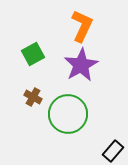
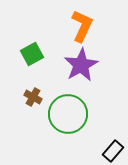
green square: moved 1 px left
